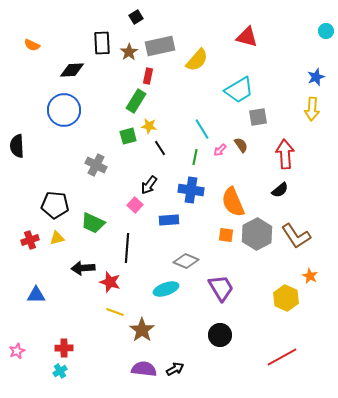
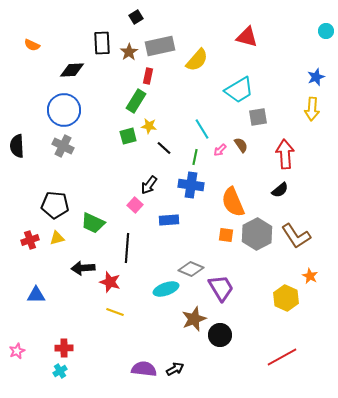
black line at (160, 148): moved 4 px right; rotated 14 degrees counterclockwise
gray cross at (96, 165): moved 33 px left, 19 px up
blue cross at (191, 190): moved 5 px up
gray diamond at (186, 261): moved 5 px right, 8 px down
brown star at (142, 330): moved 52 px right, 11 px up; rotated 15 degrees clockwise
